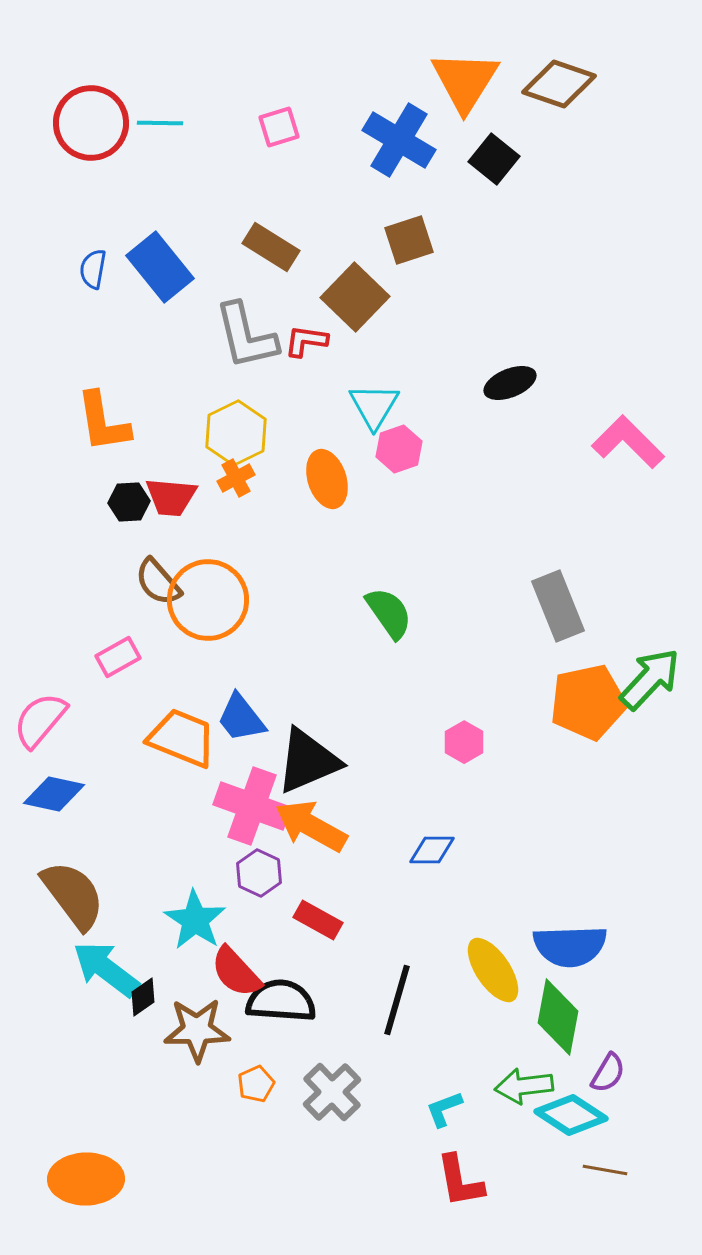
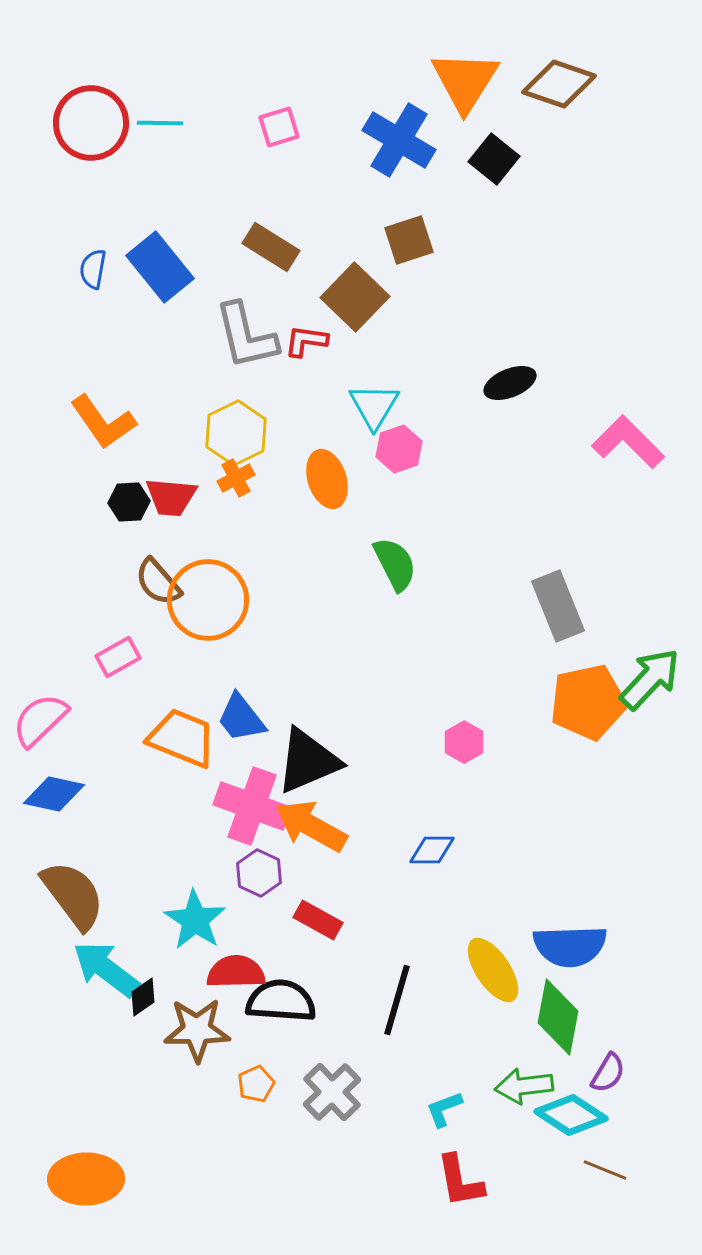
orange L-shape at (103, 422): rotated 26 degrees counterclockwise
green semicircle at (389, 613): moved 6 px right, 49 px up; rotated 8 degrees clockwise
pink semicircle at (40, 720): rotated 6 degrees clockwise
red semicircle at (236, 972): rotated 132 degrees clockwise
brown line at (605, 1170): rotated 12 degrees clockwise
